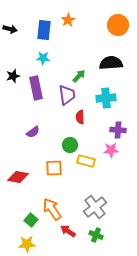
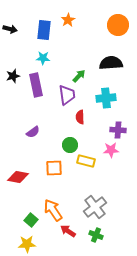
purple rectangle: moved 3 px up
orange arrow: moved 1 px right, 1 px down
